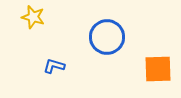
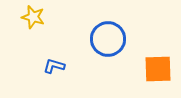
blue circle: moved 1 px right, 2 px down
